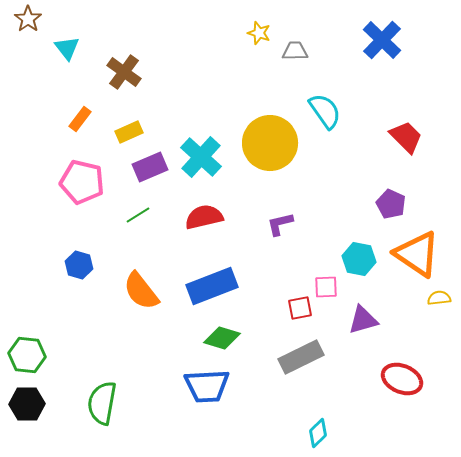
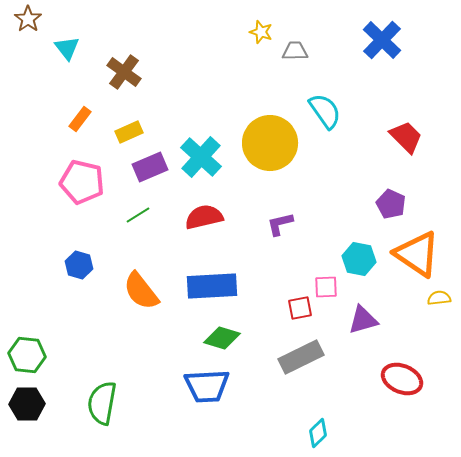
yellow star: moved 2 px right, 1 px up
blue rectangle: rotated 18 degrees clockwise
